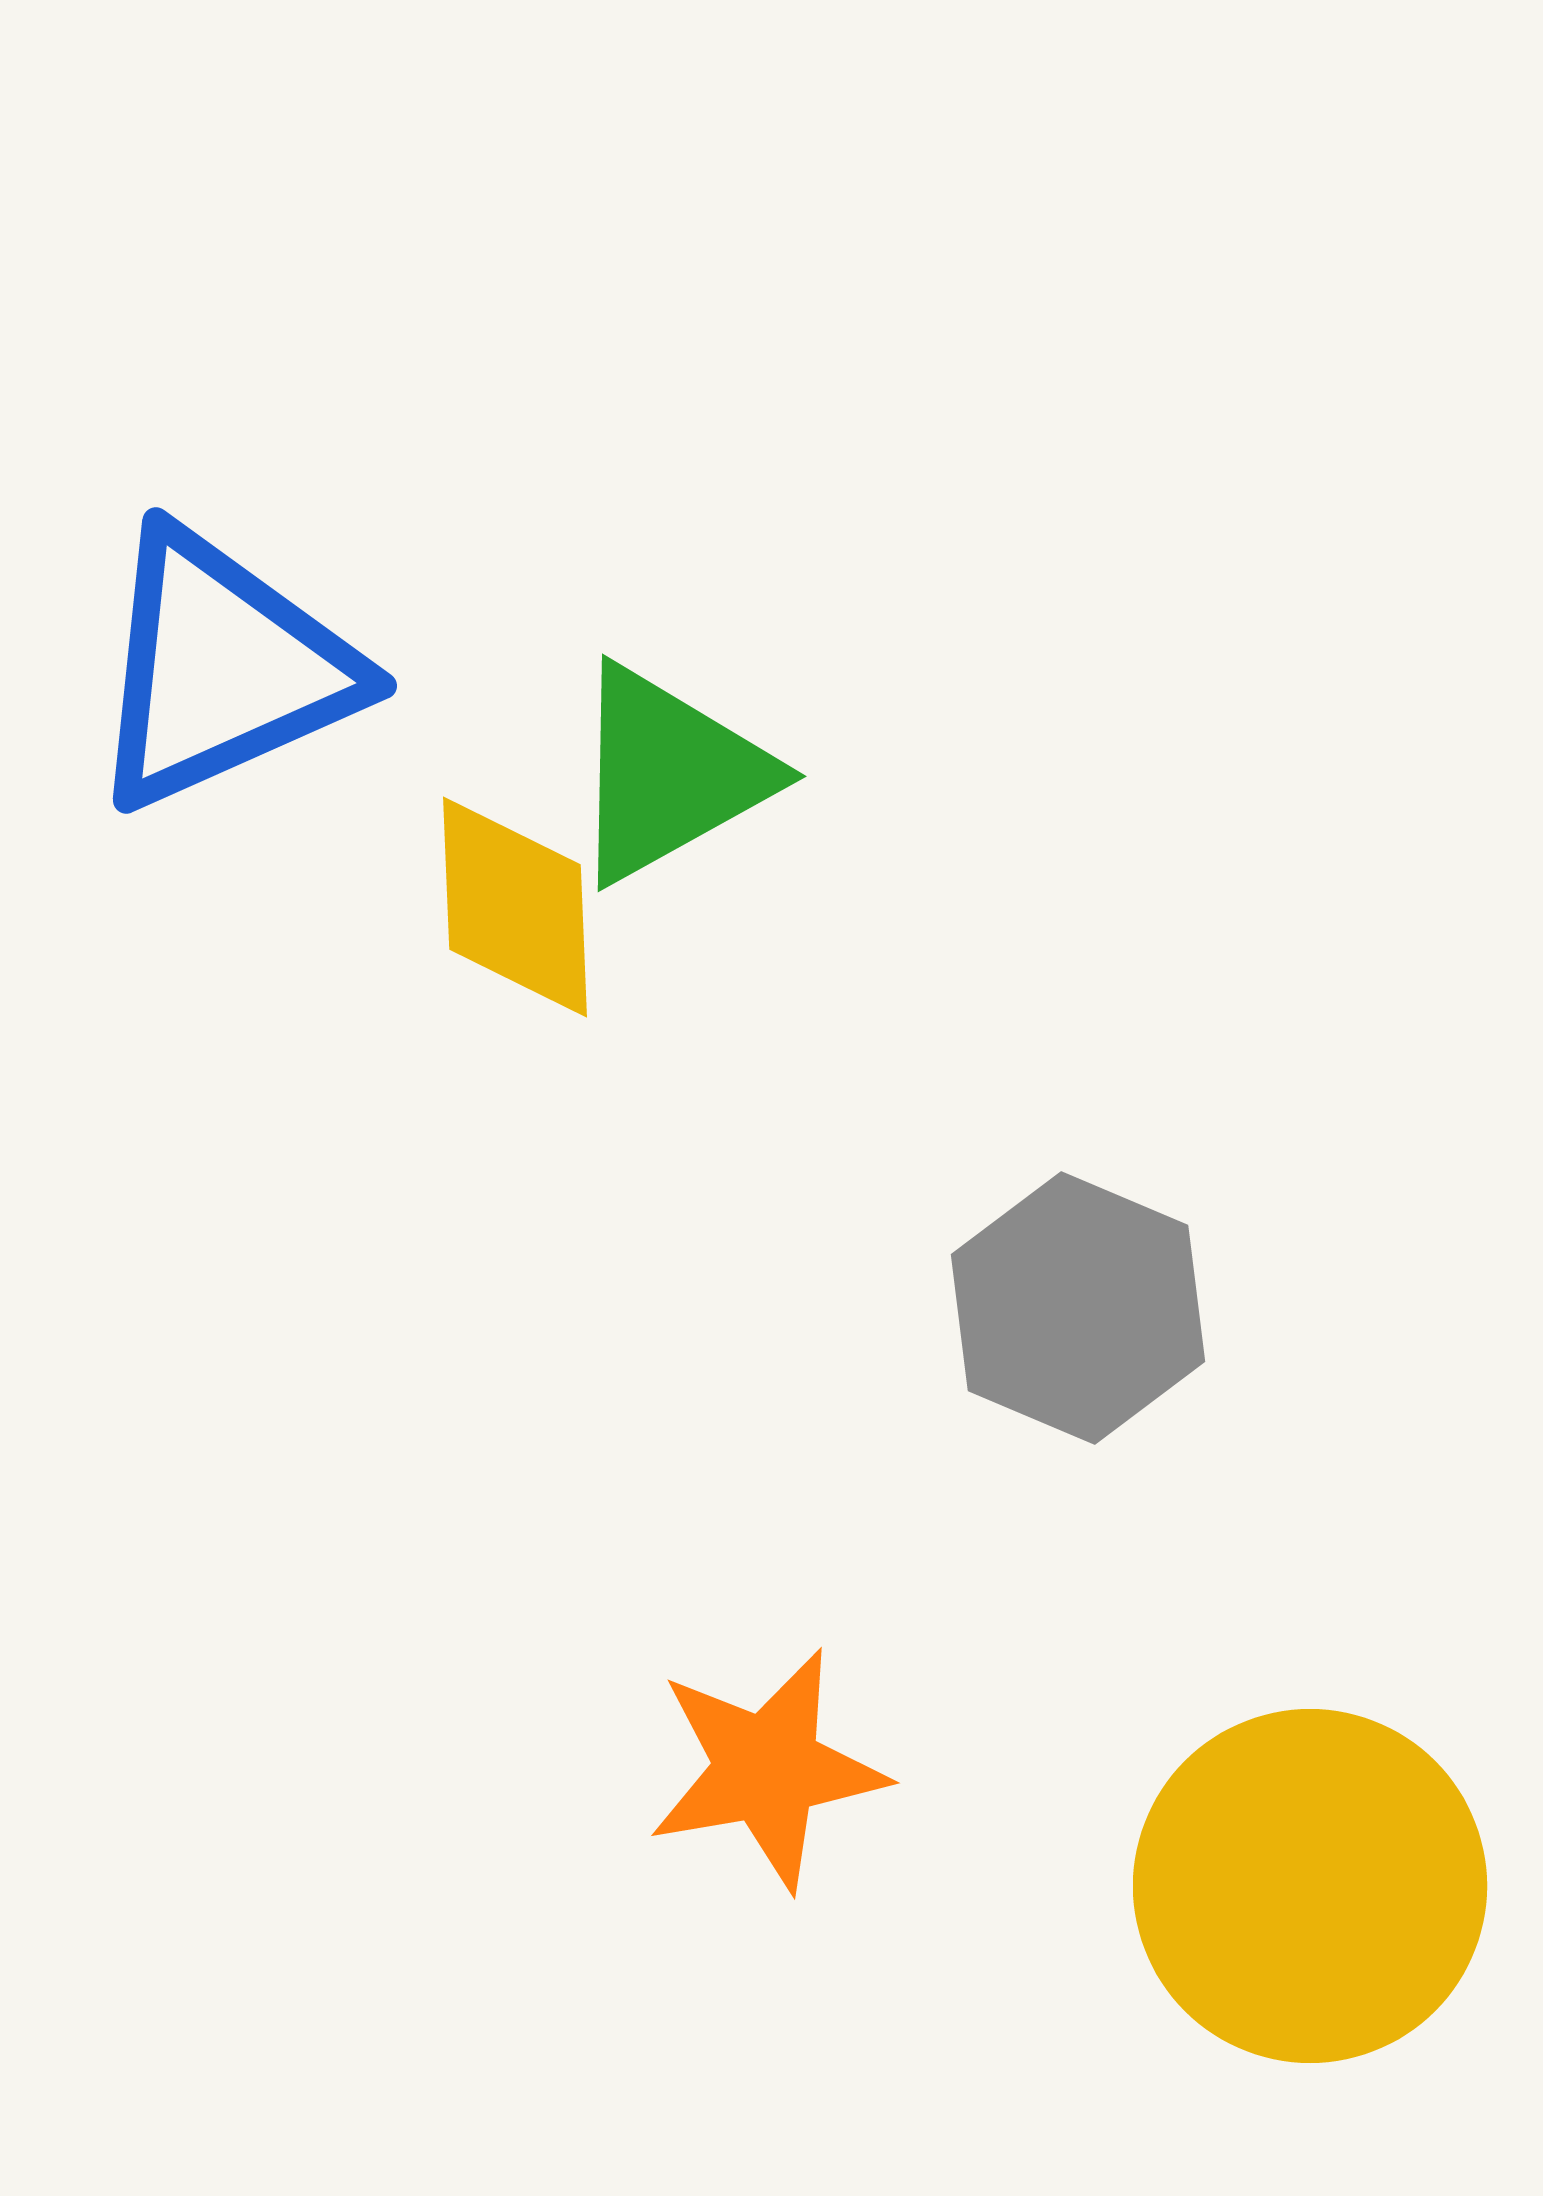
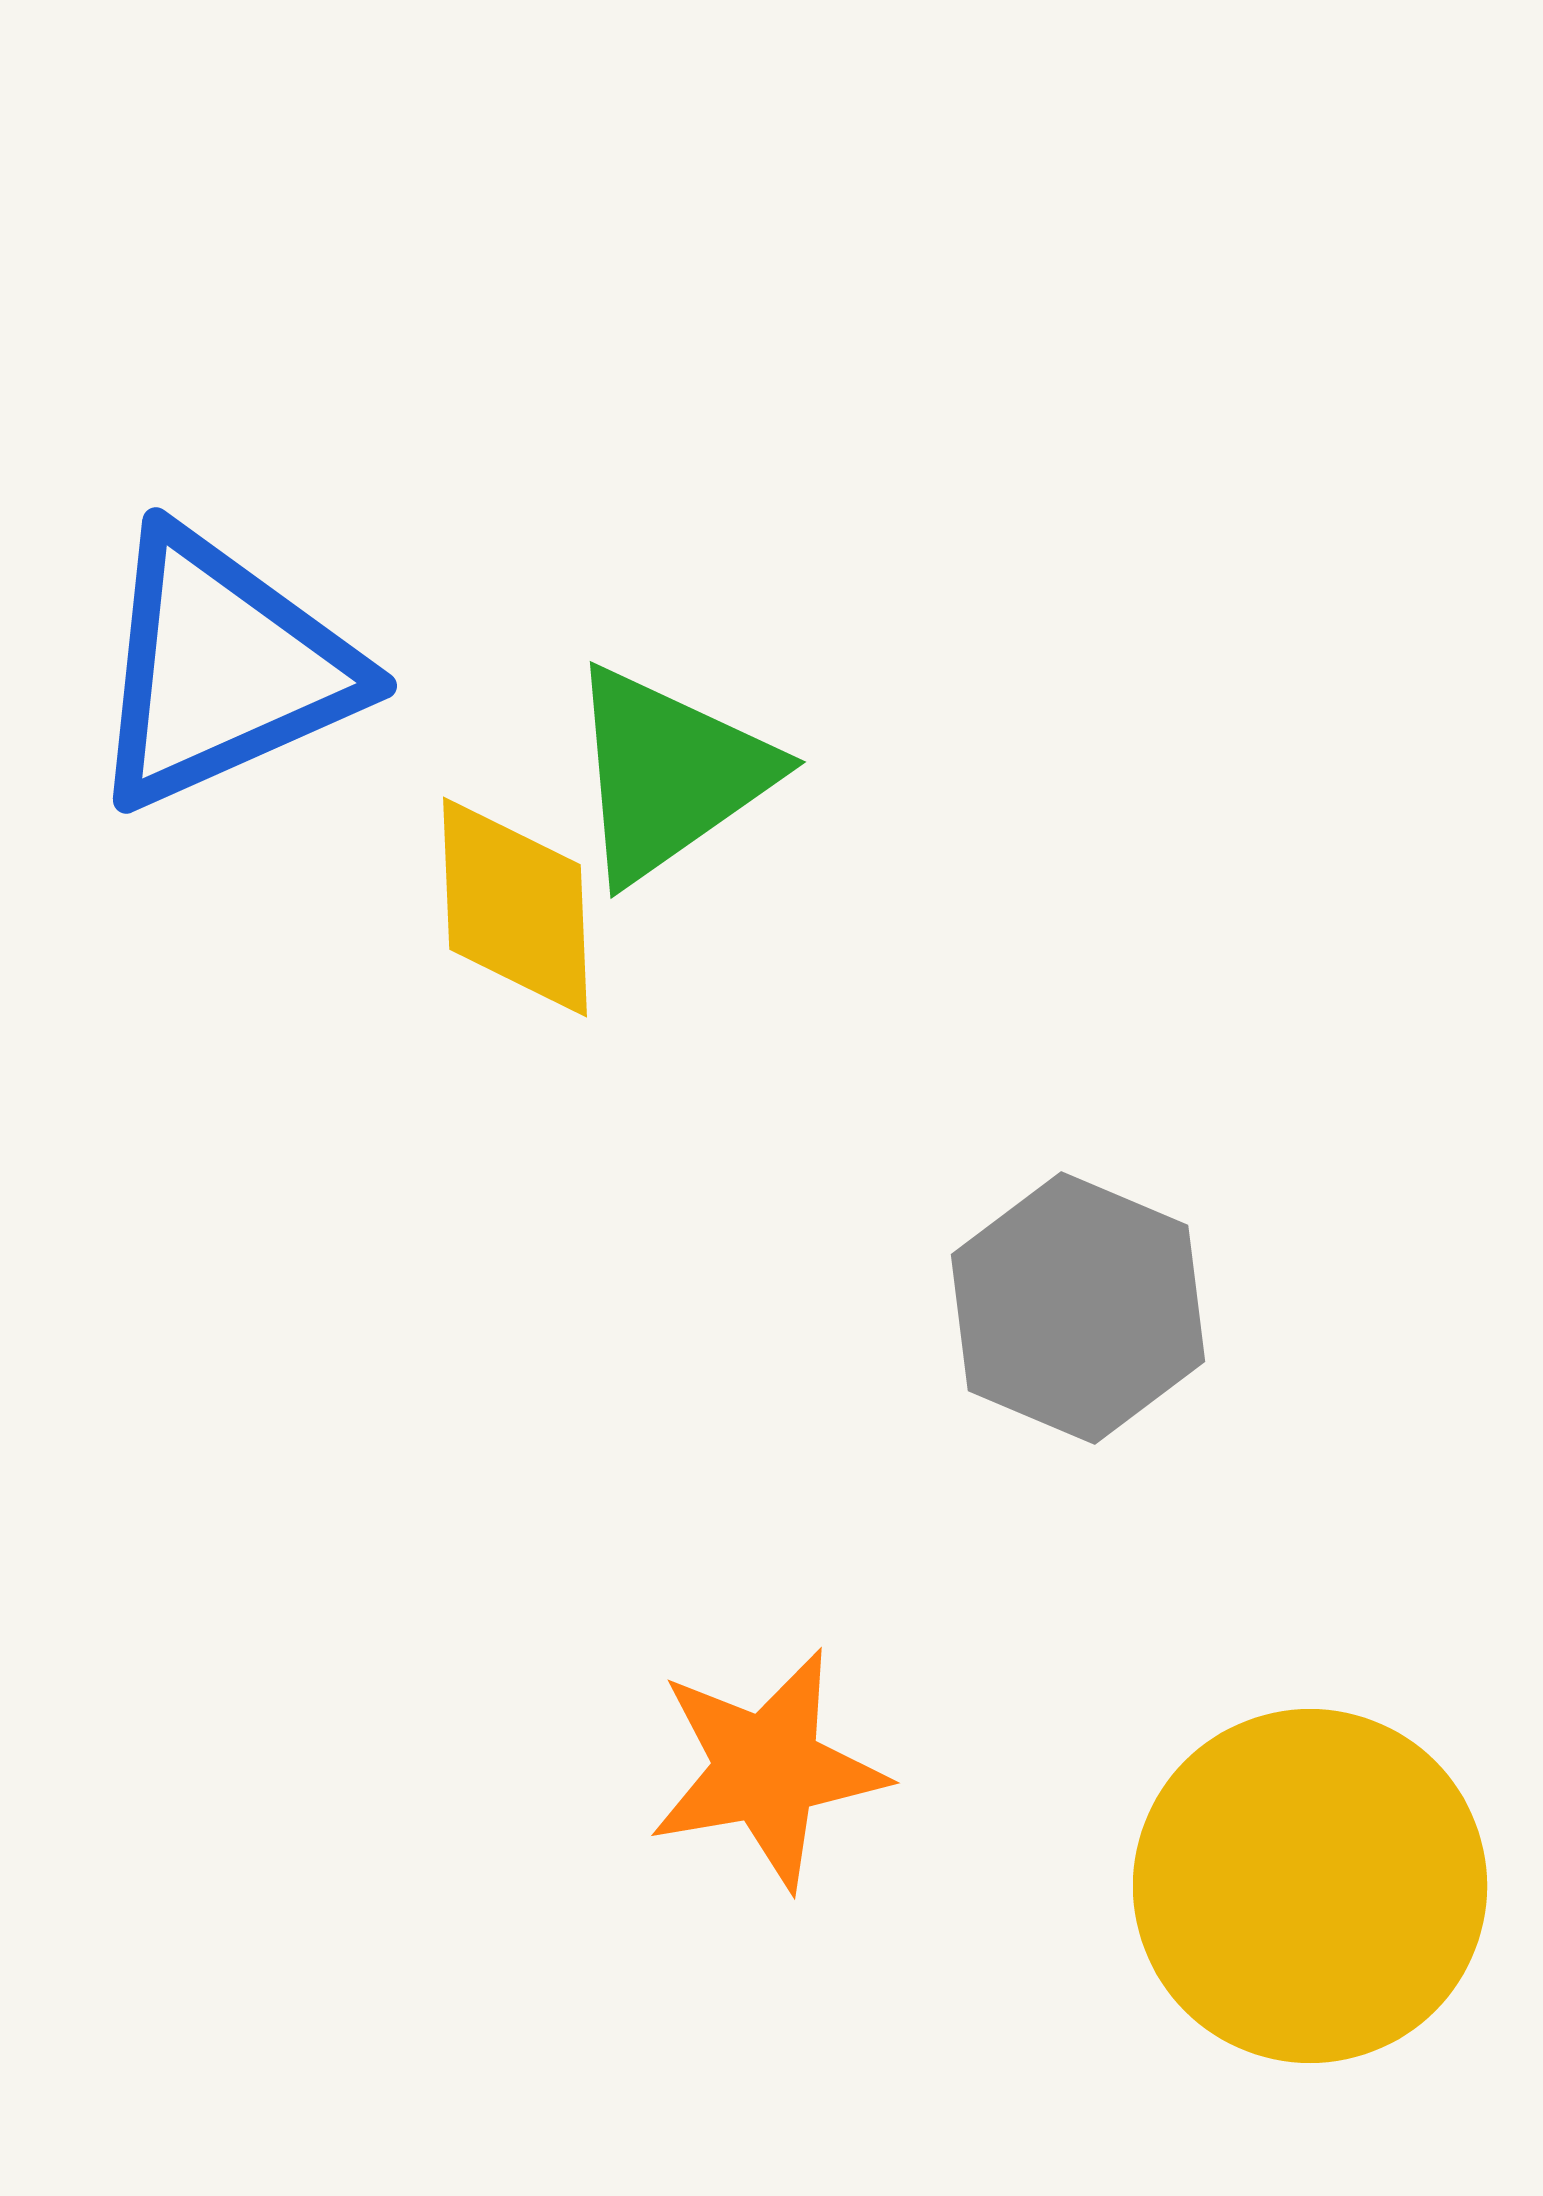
green triangle: rotated 6 degrees counterclockwise
